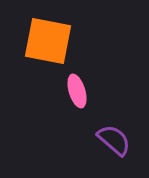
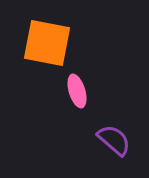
orange square: moved 1 px left, 2 px down
